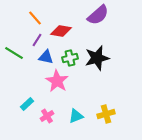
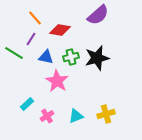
red diamond: moved 1 px left, 1 px up
purple line: moved 6 px left, 1 px up
green cross: moved 1 px right, 1 px up
